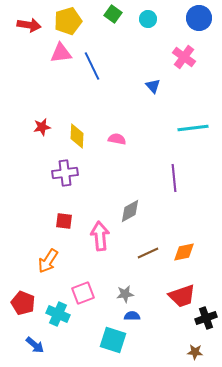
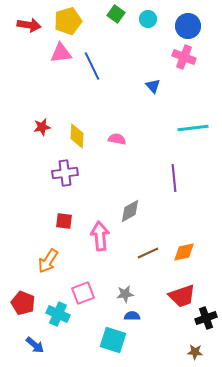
green square: moved 3 px right
blue circle: moved 11 px left, 8 px down
pink cross: rotated 15 degrees counterclockwise
